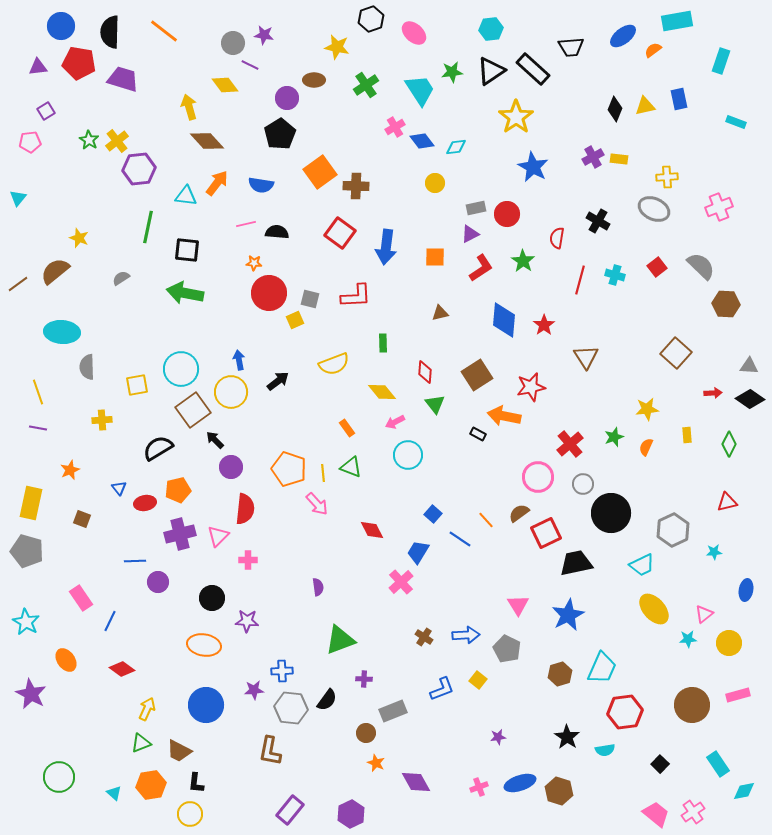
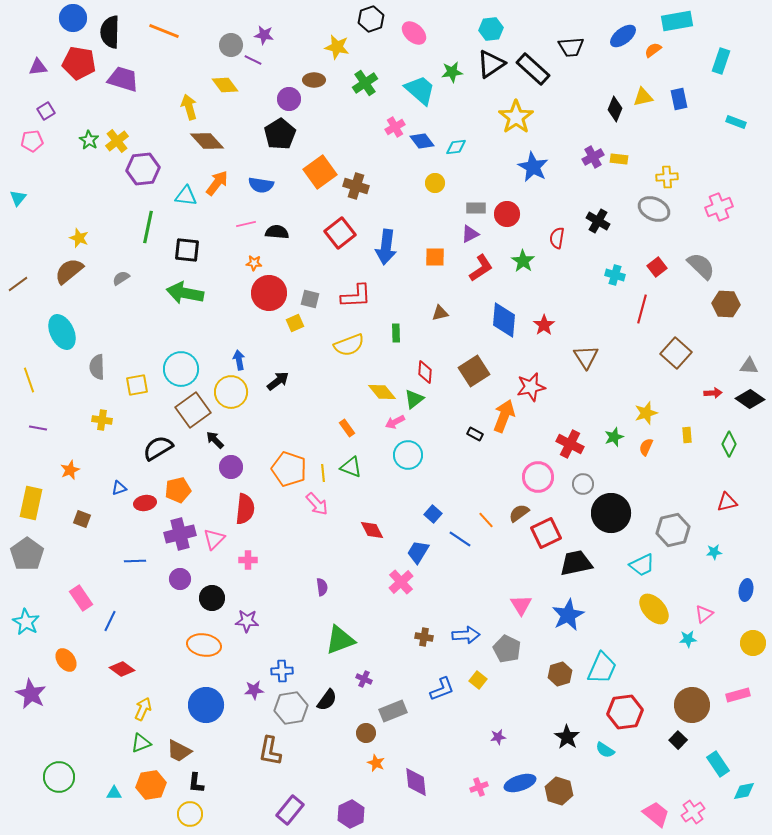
blue circle at (61, 26): moved 12 px right, 8 px up
orange line at (164, 31): rotated 16 degrees counterclockwise
gray circle at (233, 43): moved 2 px left, 2 px down
purple line at (250, 65): moved 3 px right, 5 px up
black triangle at (491, 71): moved 7 px up
green cross at (366, 85): moved 1 px left, 2 px up
cyan trapezoid at (420, 90): rotated 16 degrees counterclockwise
purple circle at (287, 98): moved 2 px right, 1 px down
yellow triangle at (645, 106): moved 2 px left, 9 px up
pink pentagon at (30, 142): moved 2 px right, 1 px up
purple hexagon at (139, 169): moved 4 px right
brown cross at (356, 186): rotated 15 degrees clockwise
gray rectangle at (476, 208): rotated 12 degrees clockwise
red square at (340, 233): rotated 16 degrees clockwise
brown semicircle at (55, 271): moved 14 px right
red line at (580, 280): moved 62 px right, 29 px down
yellow square at (295, 320): moved 3 px down
cyan ellipse at (62, 332): rotated 60 degrees clockwise
green rectangle at (383, 343): moved 13 px right, 10 px up
yellow semicircle at (334, 364): moved 15 px right, 19 px up
gray semicircle at (87, 367): moved 10 px right
brown square at (477, 375): moved 3 px left, 4 px up
yellow line at (38, 392): moved 9 px left, 12 px up
green triangle at (435, 404): moved 21 px left, 5 px up; rotated 30 degrees clockwise
yellow star at (647, 409): moved 1 px left, 4 px down; rotated 10 degrees counterclockwise
orange arrow at (504, 416): rotated 100 degrees clockwise
yellow cross at (102, 420): rotated 12 degrees clockwise
black rectangle at (478, 434): moved 3 px left
red cross at (570, 444): rotated 24 degrees counterclockwise
blue triangle at (119, 488): rotated 49 degrees clockwise
gray hexagon at (673, 530): rotated 12 degrees clockwise
pink triangle at (218, 536): moved 4 px left, 3 px down
gray pentagon at (27, 551): moved 3 px down; rotated 20 degrees clockwise
purple circle at (158, 582): moved 22 px right, 3 px up
purple semicircle at (318, 587): moved 4 px right
pink triangle at (518, 605): moved 3 px right
brown cross at (424, 637): rotated 24 degrees counterclockwise
yellow circle at (729, 643): moved 24 px right
purple cross at (364, 679): rotated 21 degrees clockwise
gray hexagon at (291, 708): rotated 16 degrees counterclockwise
yellow arrow at (147, 709): moved 4 px left
cyan semicircle at (605, 750): rotated 42 degrees clockwise
black square at (660, 764): moved 18 px right, 24 px up
purple diamond at (416, 782): rotated 24 degrees clockwise
cyan triangle at (114, 793): rotated 42 degrees counterclockwise
